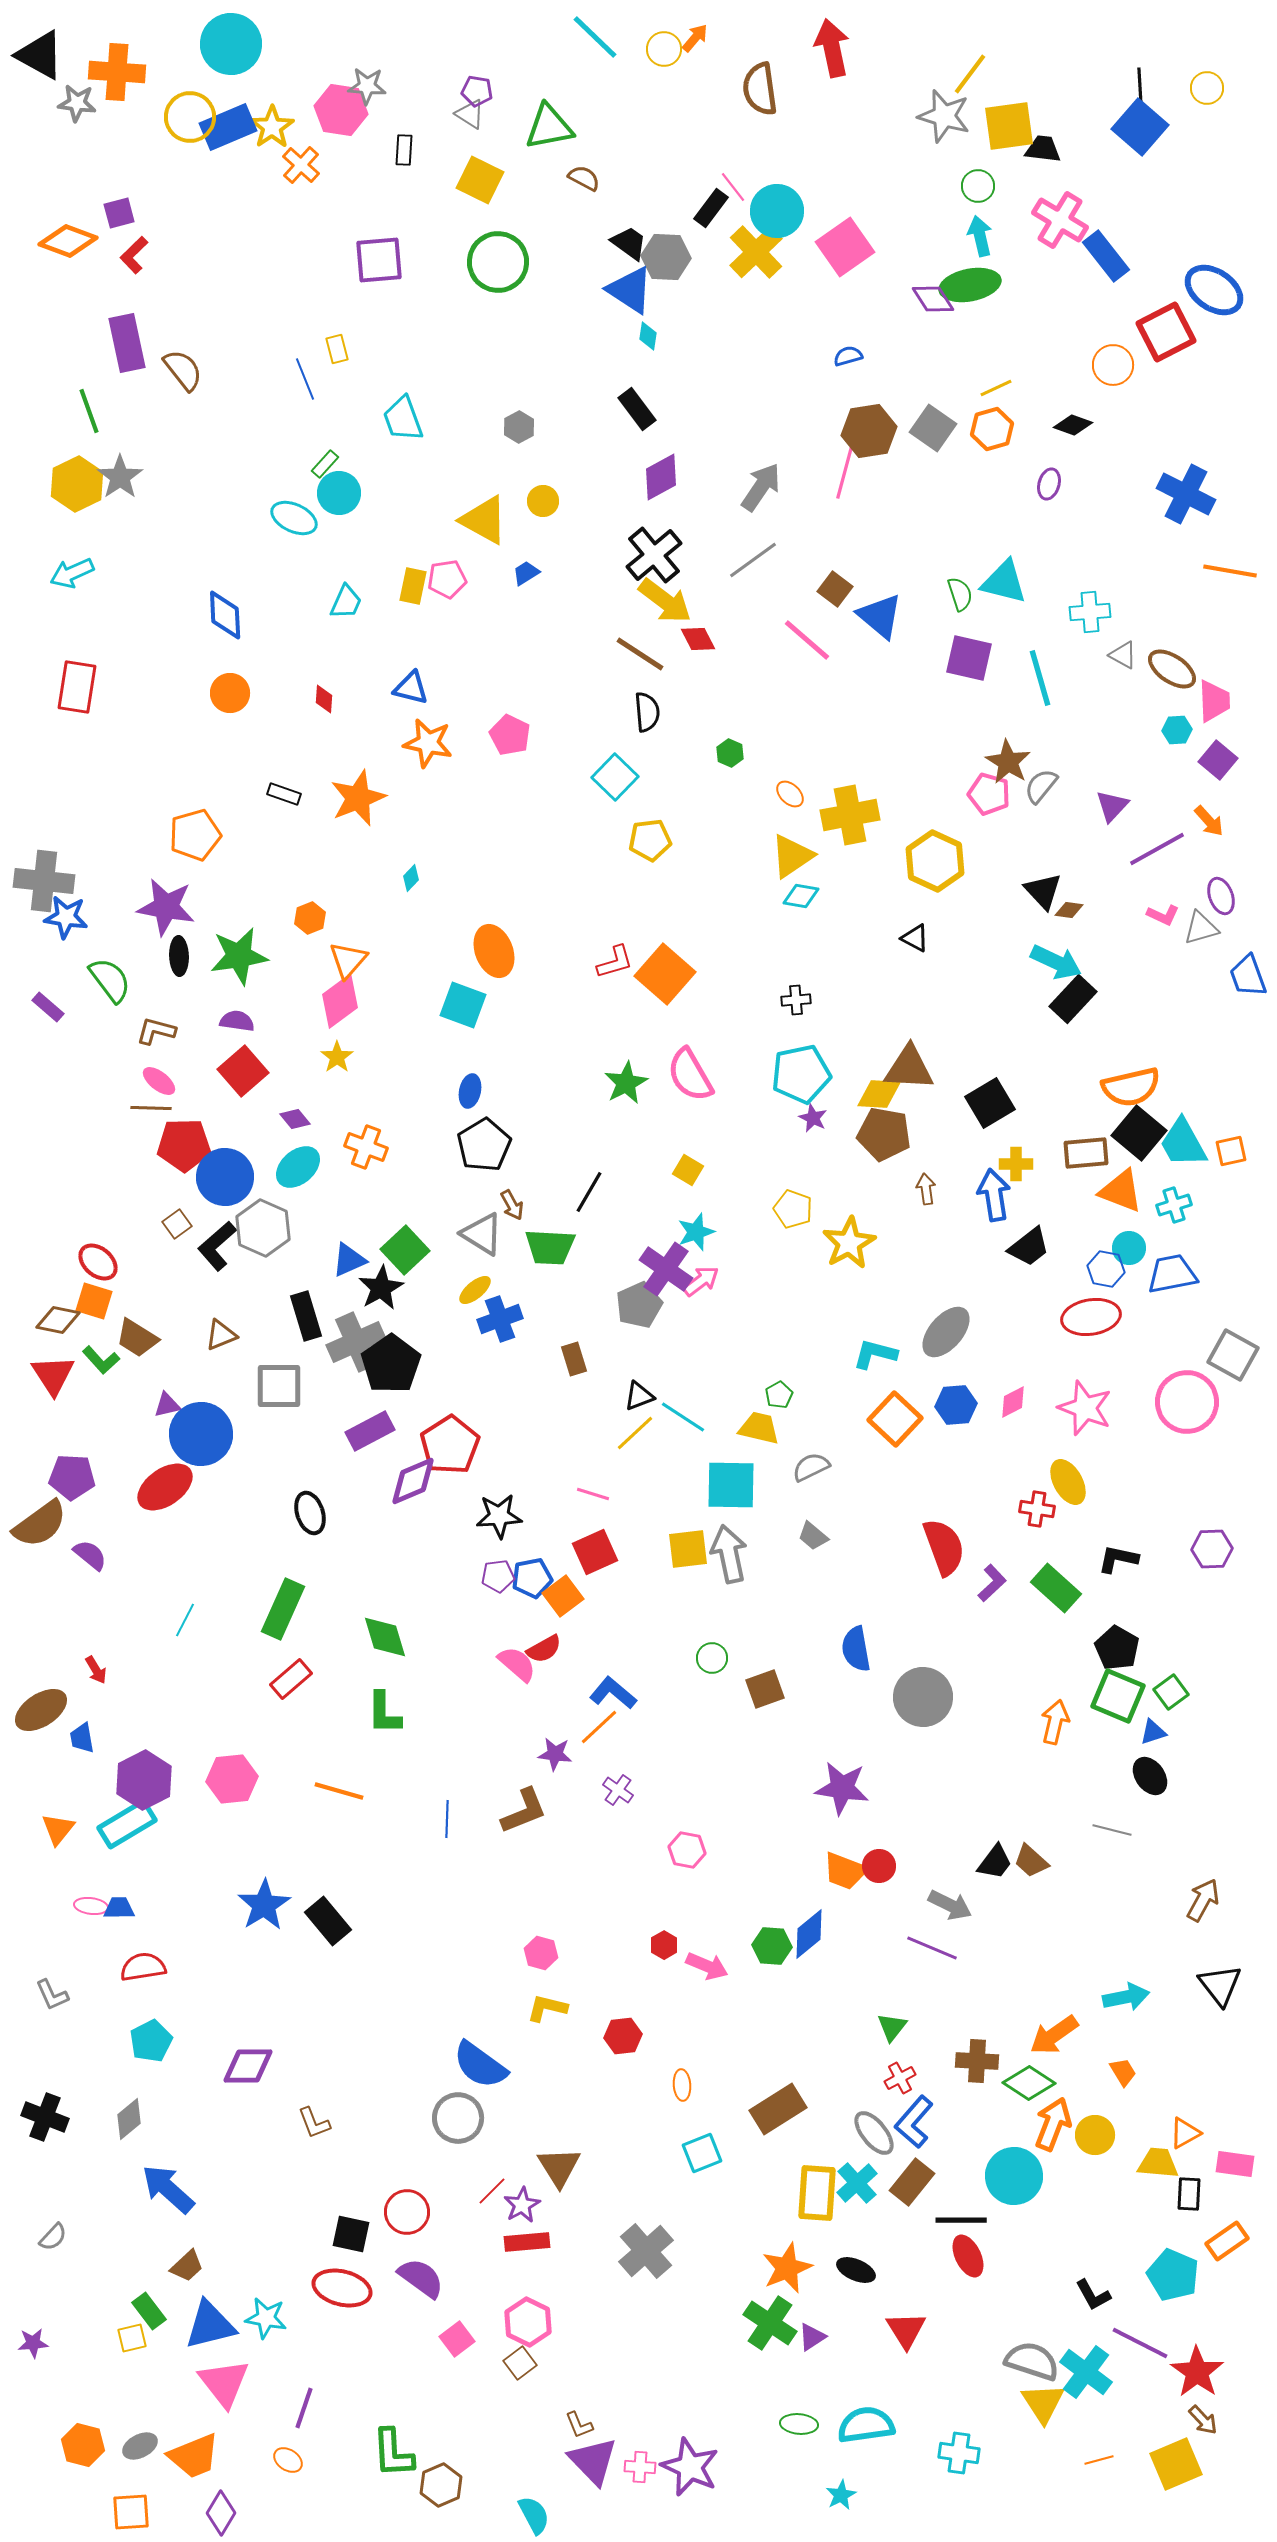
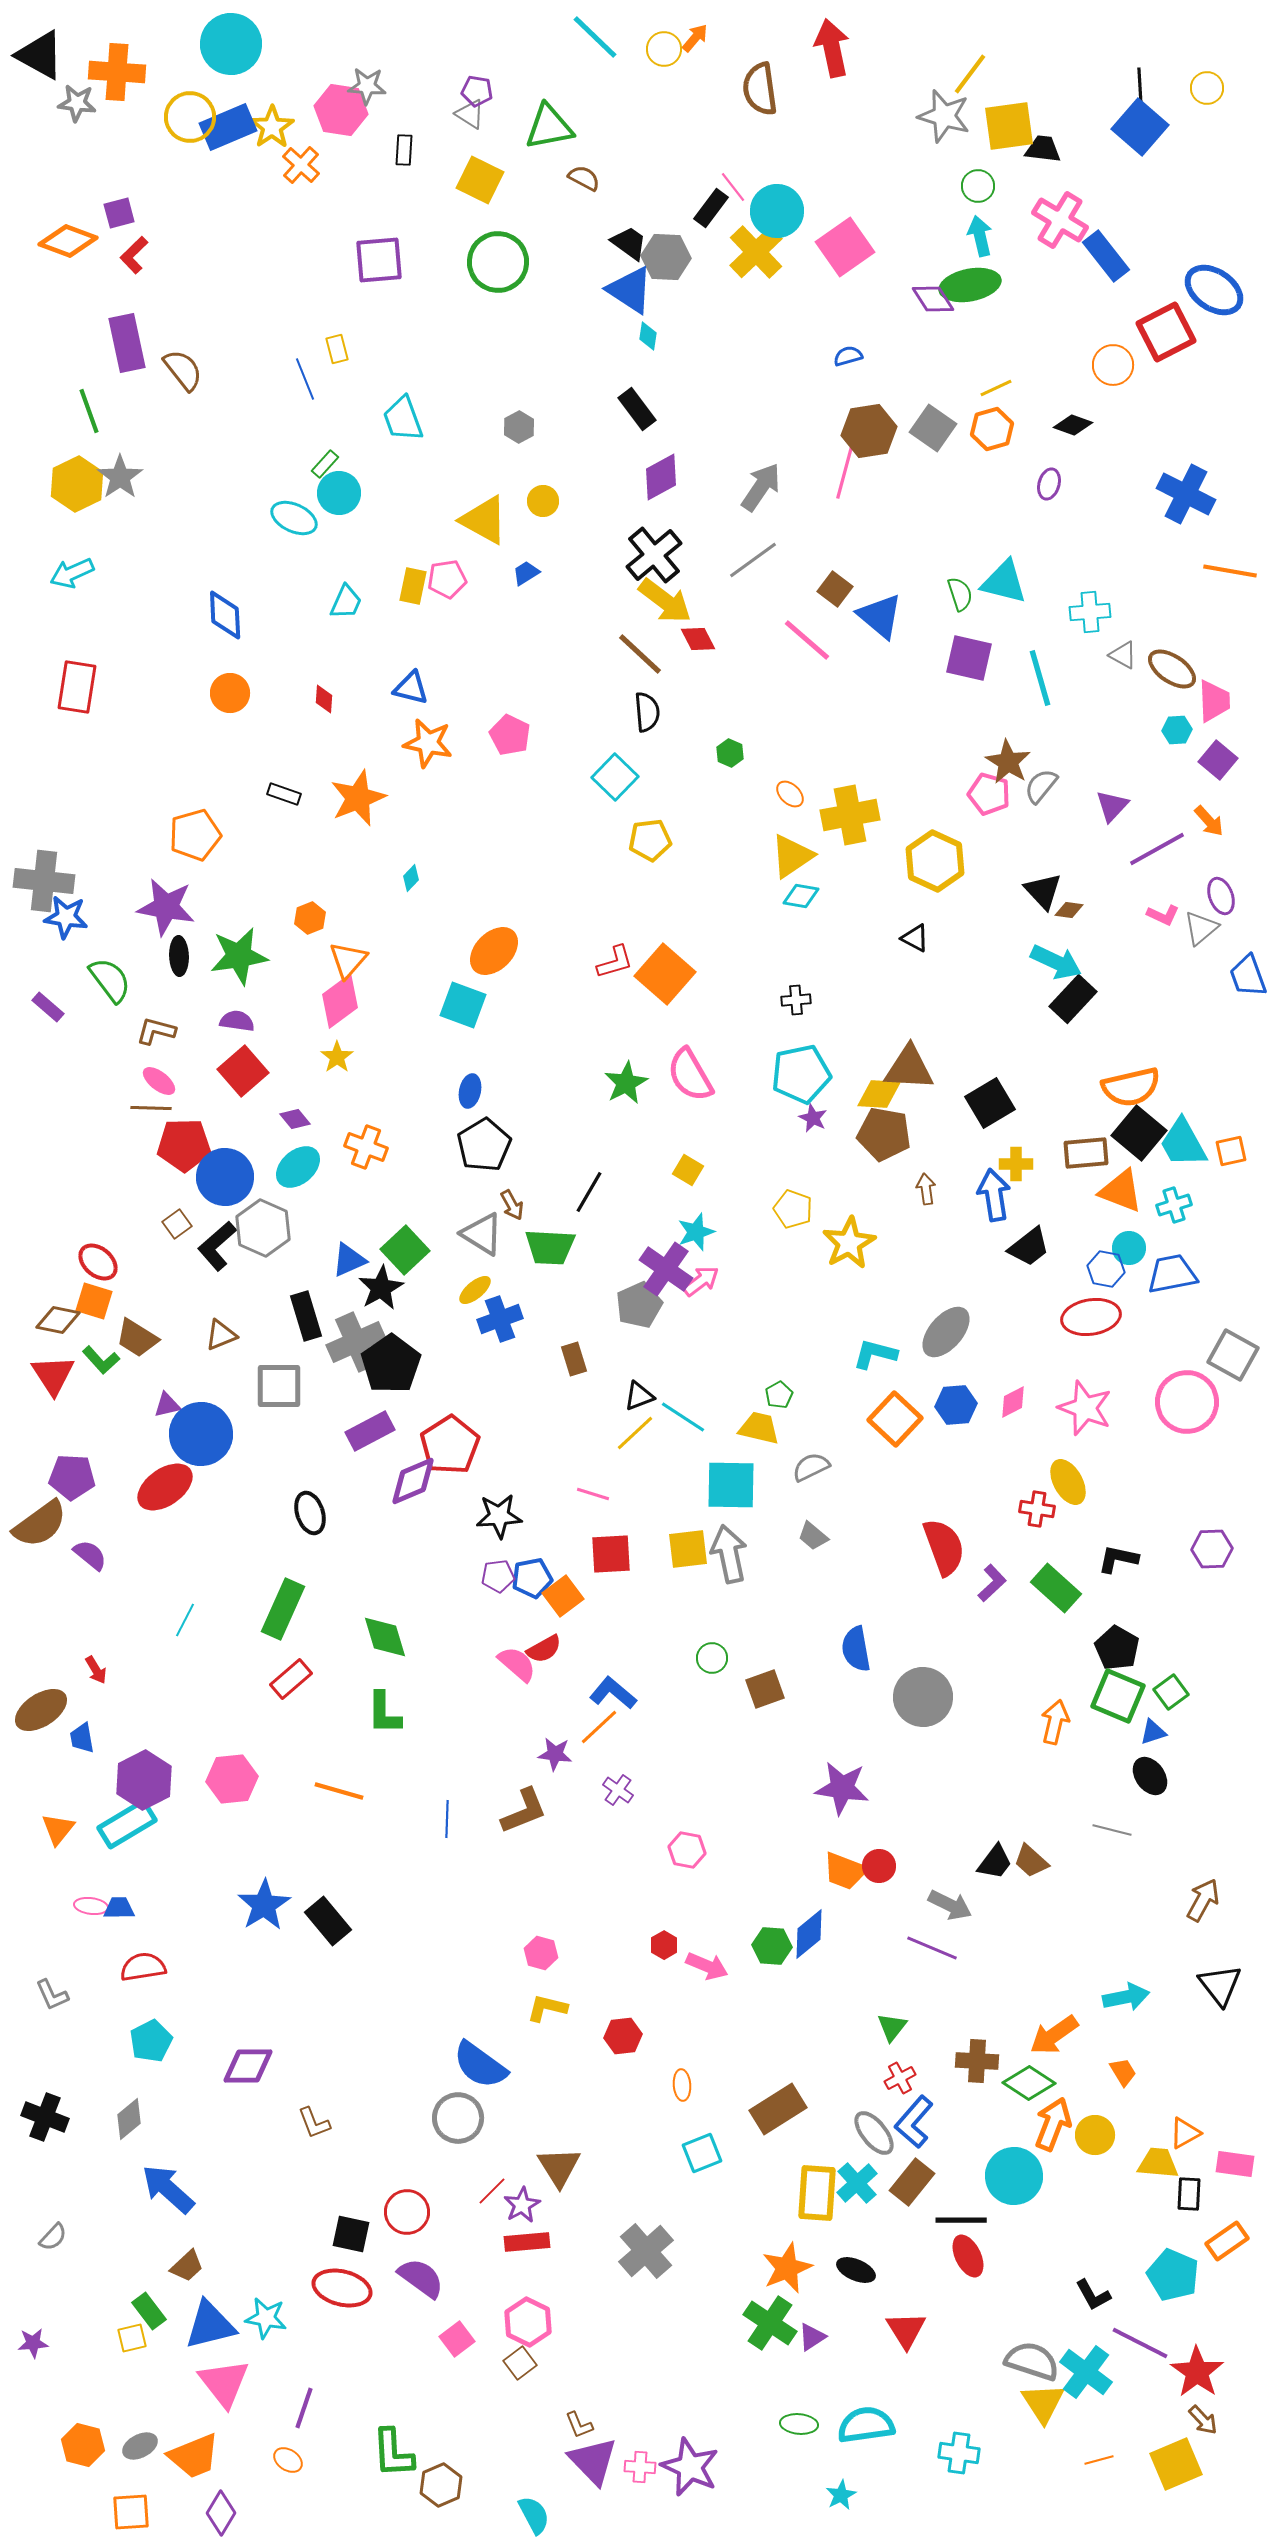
brown line at (640, 654): rotated 10 degrees clockwise
gray triangle at (1201, 928): rotated 24 degrees counterclockwise
orange ellipse at (494, 951): rotated 66 degrees clockwise
red square at (595, 1552): moved 16 px right, 2 px down; rotated 21 degrees clockwise
